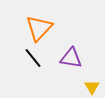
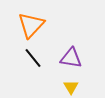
orange triangle: moved 8 px left, 3 px up
yellow triangle: moved 21 px left
